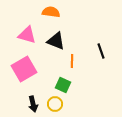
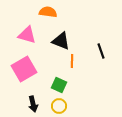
orange semicircle: moved 3 px left
black triangle: moved 5 px right
green square: moved 4 px left
yellow circle: moved 4 px right, 2 px down
